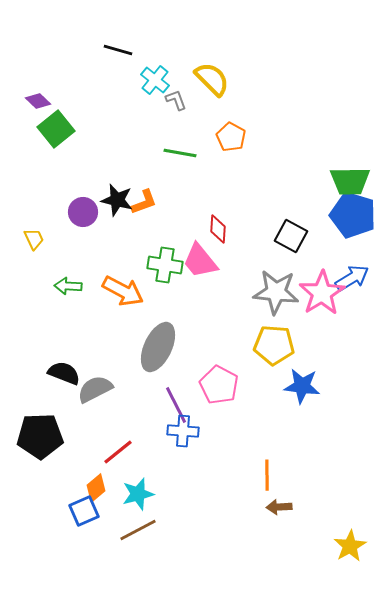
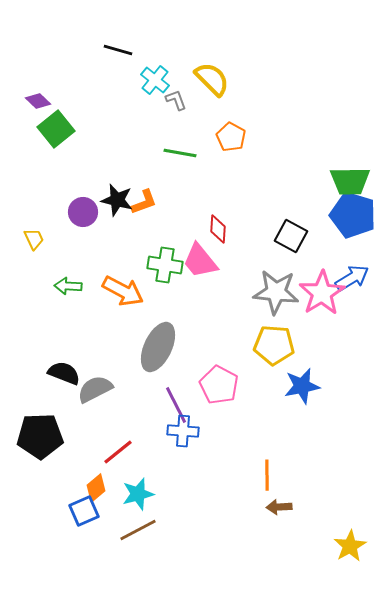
blue star: rotated 18 degrees counterclockwise
